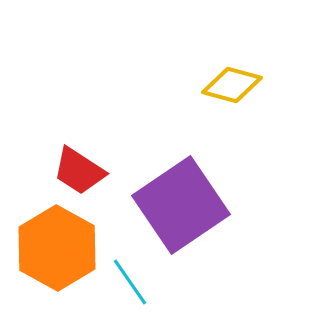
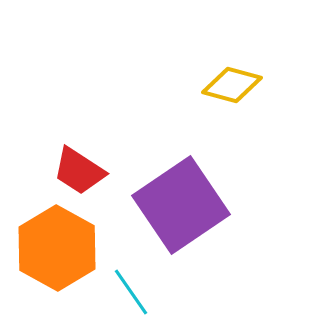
cyan line: moved 1 px right, 10 px down
